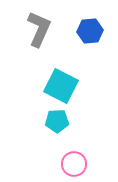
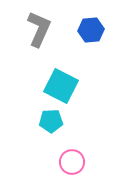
blue hexagon: moved 1 px right, 1 px up
cyan pentagon: moved 6 px left
pink circle: moved 2 px left, 2 px up
